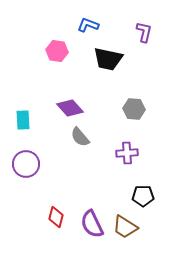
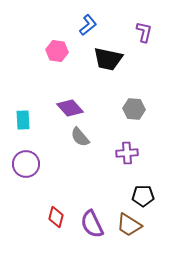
blue L-shape: rotated 120 degrees clockwise
brown trapezoid: moved 4 px right, 2 px up
